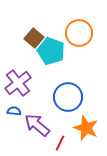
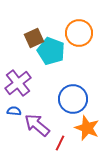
brown square: rotated 24 degrees clockwise
blue circle: moved 5 px right, 2 px down
orange star: moved 1 px right
